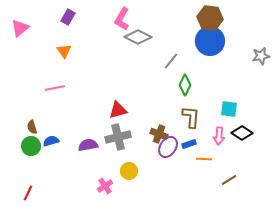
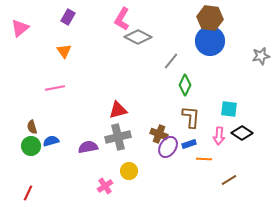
purple semicircle: moved 2 px down
